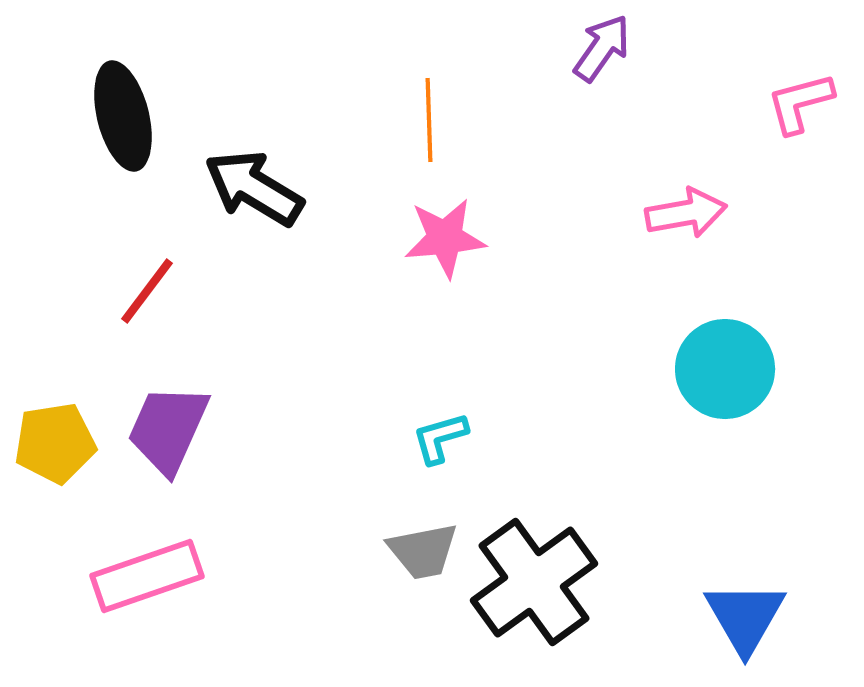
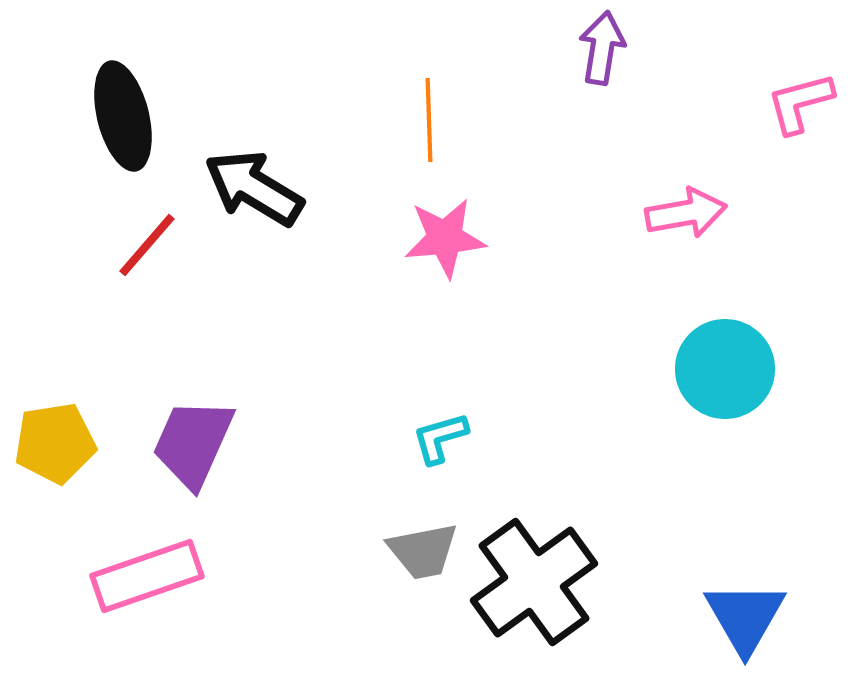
purple arrow: rotated 26 degrees counterclockwise
red line: moved 46 px up; rotated 4 degrees clockwise
purple trapezoid: moved 25 px right, 14 px down
